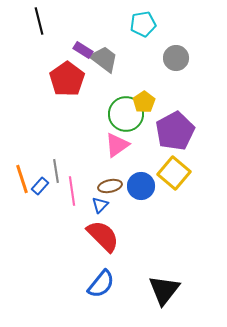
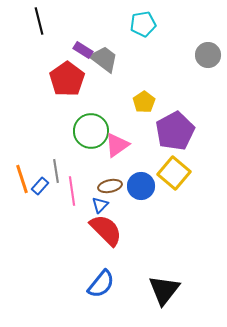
gray circle: moved 32 px right, 3 px up
green circle: moved 35 px left, 17 px down
red semicircle: moved 3 px right, 6 px up
